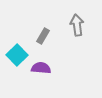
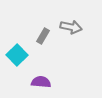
gray arrow: moved 6 px left, 2 px down; rotated 110 degrees clockwise
purple semicircle: moved 14 px down
